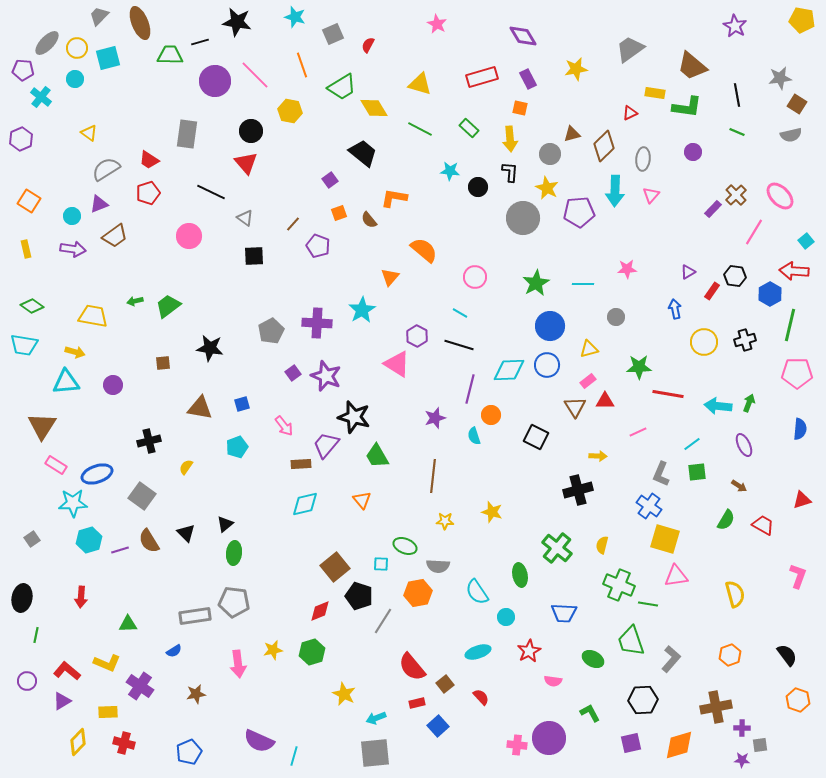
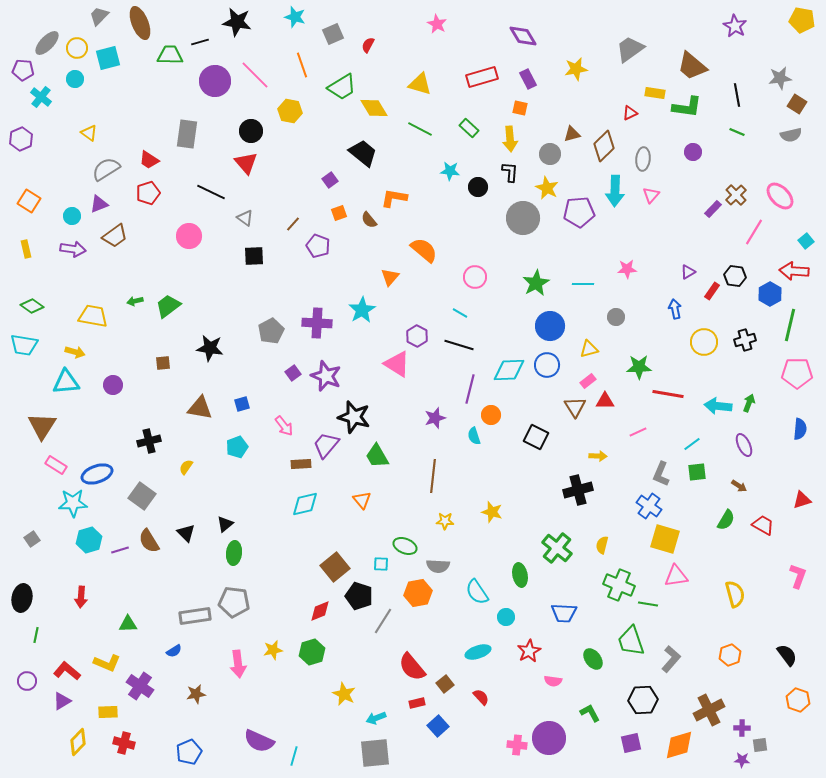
green ellipse at (593, 659): rotated 25 degrees clockwise
brown cross at (716, 707): moved 7 px left, 3 px down; rotated 16 degrees counterclockwise
